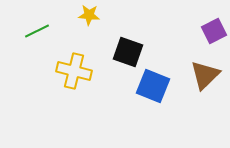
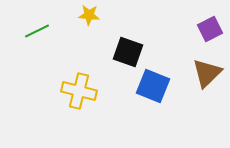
purple square: moved 4 px left, 2 px up
yellow cross: moved 5 px right, 20 px down
brown triangle: moved 2 px right, 2 px up
